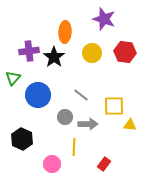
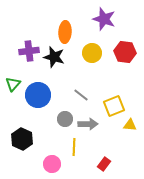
black star: rotated 20 degrees counterclockwise
green triangle: moved 6 px down
yellow square: rotated 20 degrees counterclockwise
gray circle: moved 2 px down
